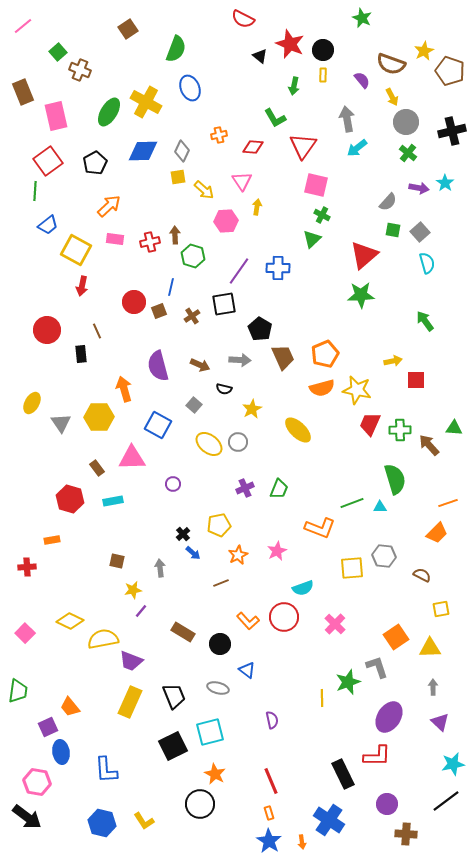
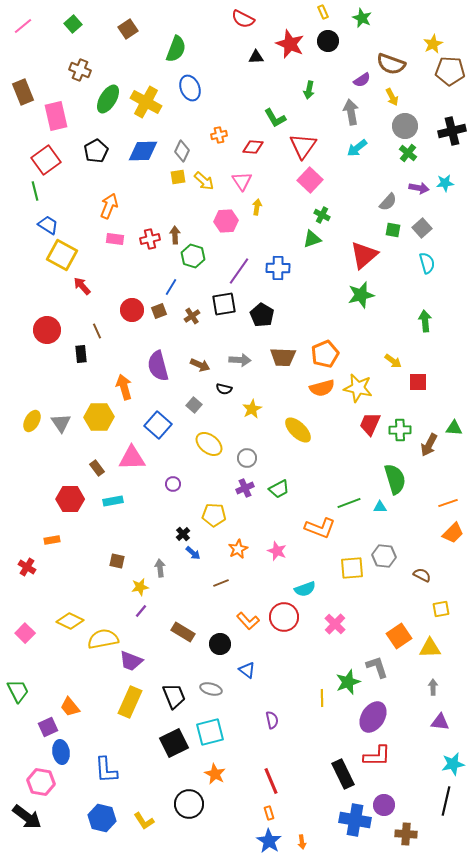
black circle at (323, 50): moved 5 px right, 9 px up
yellow star at (424, 51): moved 9 px right, 7 px up
green square at (58, 52): moved 15 px right, 28 px up
black triangle at (260, 56): moved 4 px left, 1 px down; rotated 42 degrees counterclockwise
brown pentagon at (450, 71): rotated 16 degrees counterclockwise
yellow rectangle at (323, 75): moved 63 px up; rotated 24 degrees counterclockwise
purple semicircle at (362, 80): rotated 96 degrees clockwise
green arrow at (294, 86): moved 15 px right, 4 px down
green ellipse at (109, 112): moved 1 px left, 13 px up
gray arrow at (347, 119): moved 4 px right, 7 px up
gray circle at (406, 122): moved 1 px left, 4 px down
red square at (48, 161): moved 2 px left, 1 px up
black pentagon at (95, 163): moved 1 px right, 12 px up
cyan star at (445, 183): rotated 30 degrees clockwise
pink square at (316, 185): moved 6 px left, 5 px up; rotated 30 degrees clockwise
yellow arrow at (204, 190): moved 9 px up
green line at (35, 191): rotated 18 degrees counterclockwise
orange arrow at (109, 206): rotated 25 degrees counterclockwise
blue trapezoid at (48, 225): rotated 110 degrees counterclockwise
gray square at (420, 232): moved 2 px right, 4 px up
green triangle at (312, 239): rotated 24 degrees clockwise
red cross at (150, 242): moved 3 px up
yellow square at (76, 250): moved 14 px left, 5 px down
red arrow at (82, 286): rotated 126 degrees clockwise
blue line at (171, 287): rotated 18 degrees clockwise
green star at (361, 295): rotated 12 degrees counterclockwise
red circle at (134, 302): moved 2 px left, 8 px down
green arrow at (425, 321): rotated 30 degrees clockwise
black pentagon at (260, 329): moved 2 px right, 14 px up
brown trapezoid at (283, 357): rotated 116 degrees clockwise
yellow arrow at (393, 361): rotated 48 degrees clockwise
red square at (416, 380): moved 2 px right, 2 px down
orange arrow at (124, 389): moved 2 px up
yellow star at (357, 390): moved 1 px right, 2 px up
yellow ellipse at (32, 403): moved 18 px down
blue square at (158, 425): rotated 12 degrees clockwise
gray circle at (238, 442): moved 9 px right, 16 px down
brown arrow at (429, 445): rotated 110 degrees counterclockwise
green trapezoid at (279, 489): rotated 40 degrees clockwise
red hexagon at (70, 499): rotated 16 degrees counterclockwise
green line at (352, 503): moved 3 px left
yellow pentagon at (219, 525): moved 5 px left, 10 px up; rotated 15 degrees clockwise
orange trapezoid at (437, 533): moved 16 px right
pink star at (277, 551): rotated 24 degrees counterclockwise
orange star at (238, 555): moved 6 px up
red cross at (27, 567): rotated 36 degrees clockwise
cyan semicircle at (303, 588): moved 2 px right, 1 px down
yellow star at (133, 590): moved 7 px right, 3 px up
orange square at (396, 637): moved 3 px right, 1 px up
gray ellipse at (218, 688): moved 7 px left, 1 px down
green trapezoid at (18, 691): rotated 35 degrees counterclockwise
purple ellipse at (389, 717): moved 16 px left
purple triangle at (440, 722): rotated 36 degrees counterclockwise
black square at (173, 746): moved 1 px right, 3 px up
pink hexagon at (37, 782): moved 4 px right
black line at (446, 801): rotated 40 degrees counterclockwise
black circle at (200, 804): moved 11 px left
purple circle at (387, 804): moved 3 px left, 1 px down
blue cross at (329, 820): moved 26 px right; rotated 24 degrees counterclockwise
blue hexagon at (102, 823): moved 5 px up
